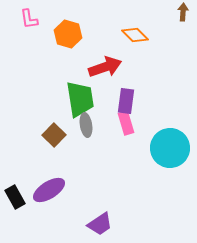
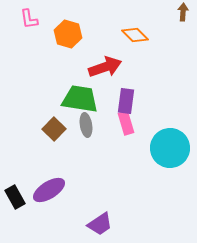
green trapezoid: rotated 72 degrees counterclockwise
brown square: moved 6 px up
